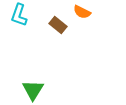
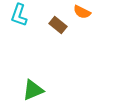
green triangle: rotated 35 degrees clockwise
